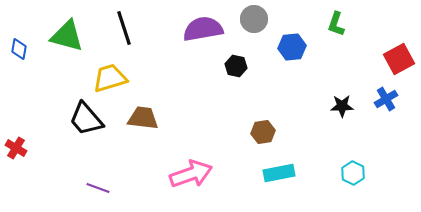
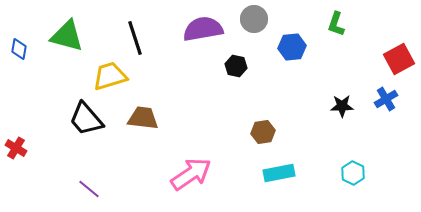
black line: moved 11 px right, 10 px down
yellow trapezoid: moved 2 px up
pink arrow: rotated 15 degrees counterclockwise
purple line: moved 9 px left, 1 px down; rotated 20 degrees clockwise
